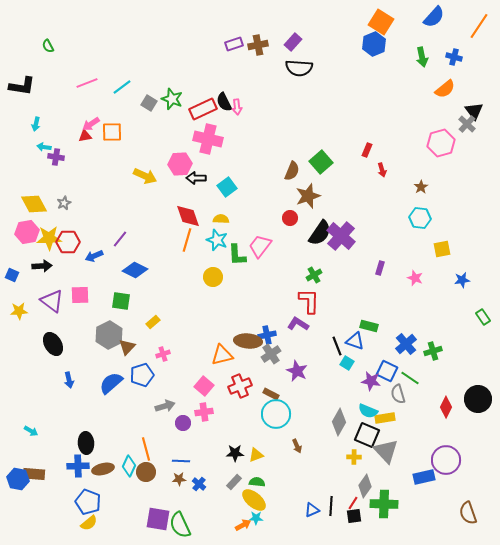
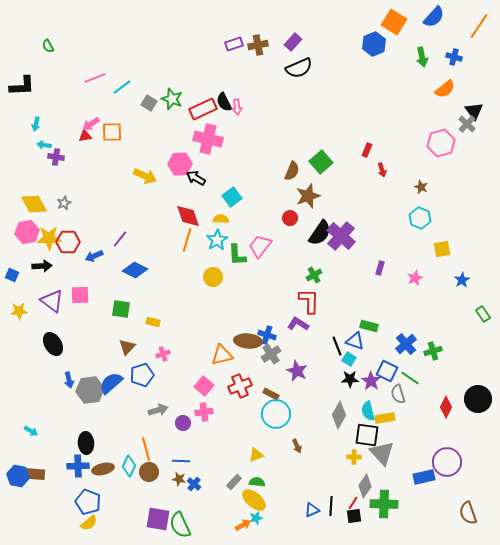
orange square at (381, 22): moved 13 px right
black semicircle at (299, 68): rotated 28 degrees counterclockwise
pink line at (87, 83): moved 8 px right, 5 px up
black L-shape at (22, 86): rotated 12 degrees counterclockwise
cyan arrow at (44, 147): moved 2 px up
black arrow at (196, 178): rotated 30 degrees clockwise
cyan square at (227, 187): moved 5 px right, 10 px down
brown star at (421, 187): rotated 16 degrees counterclockwise
cyan hexagon at (420, 218): rotated 15 degrees clockwise
cyan star at (217, 240): rotated 20 degrees clockwise
pink star at (415, 278): rotated 28 degrees clockwise
blue star at (462, 280): rotated 21 degrees counterclockwise
green square at (121, 301): moved 8 px down
green rectangle at (483, 317): moved 3 px up
yellow rectangle at (153, 322): rotated 56 degrees clockwise
gray hexagon at (109, 335): moved 19 px left, 55 px down; rotated 20 degrees clockwise
blue cross at (267, 335): rotated 30 degrees clockwise
cyan square at (347, 363): moved 2 px right, 4 px up
purple star at (371, 381): rotated 24 degrees clockwise
gray arrow at (165, 406): moved 7 px left, 4 px down
cyan semicircle at (368, 411): rotated 54 degrees clockwise
gray diamond at (339, 422): moved 7 px up
black square at (367, 435): rotated 15 degrees counterclockwise
gray triangle at (386, 451): moved 4 px left, 2 px down
black star at (235, 453): moved 115 px right, 74 px up
purple circle at (446, 460): moved 1 px right, 2 px down
brown circle at (146, 472): moved 3 px right
blue hexagon at (18, 479): moved 3 px up
brown star at (179, 479): rotated 16 degrees clockwise
blue cross at (199, 484): moved 5 px left
cyan star at (256, 518): rotated 16 degrees counterclockwise
